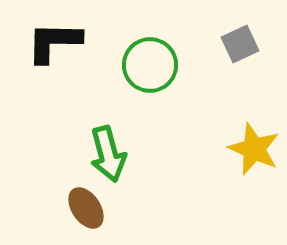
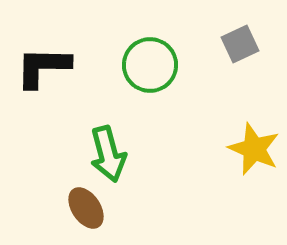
black L-shape: moved 11 px left, 25 px down
